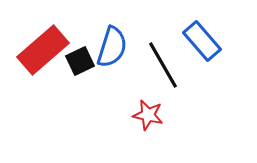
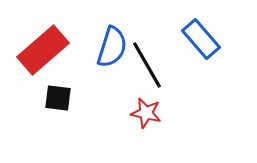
blue rectangle: moved 1 px left, 2 px up
black square: moved 22 px left, 37 px down; rotated 32 degrees clockwise
black line: moved 16 px left
red star: moved 2 px left, 2 px up
